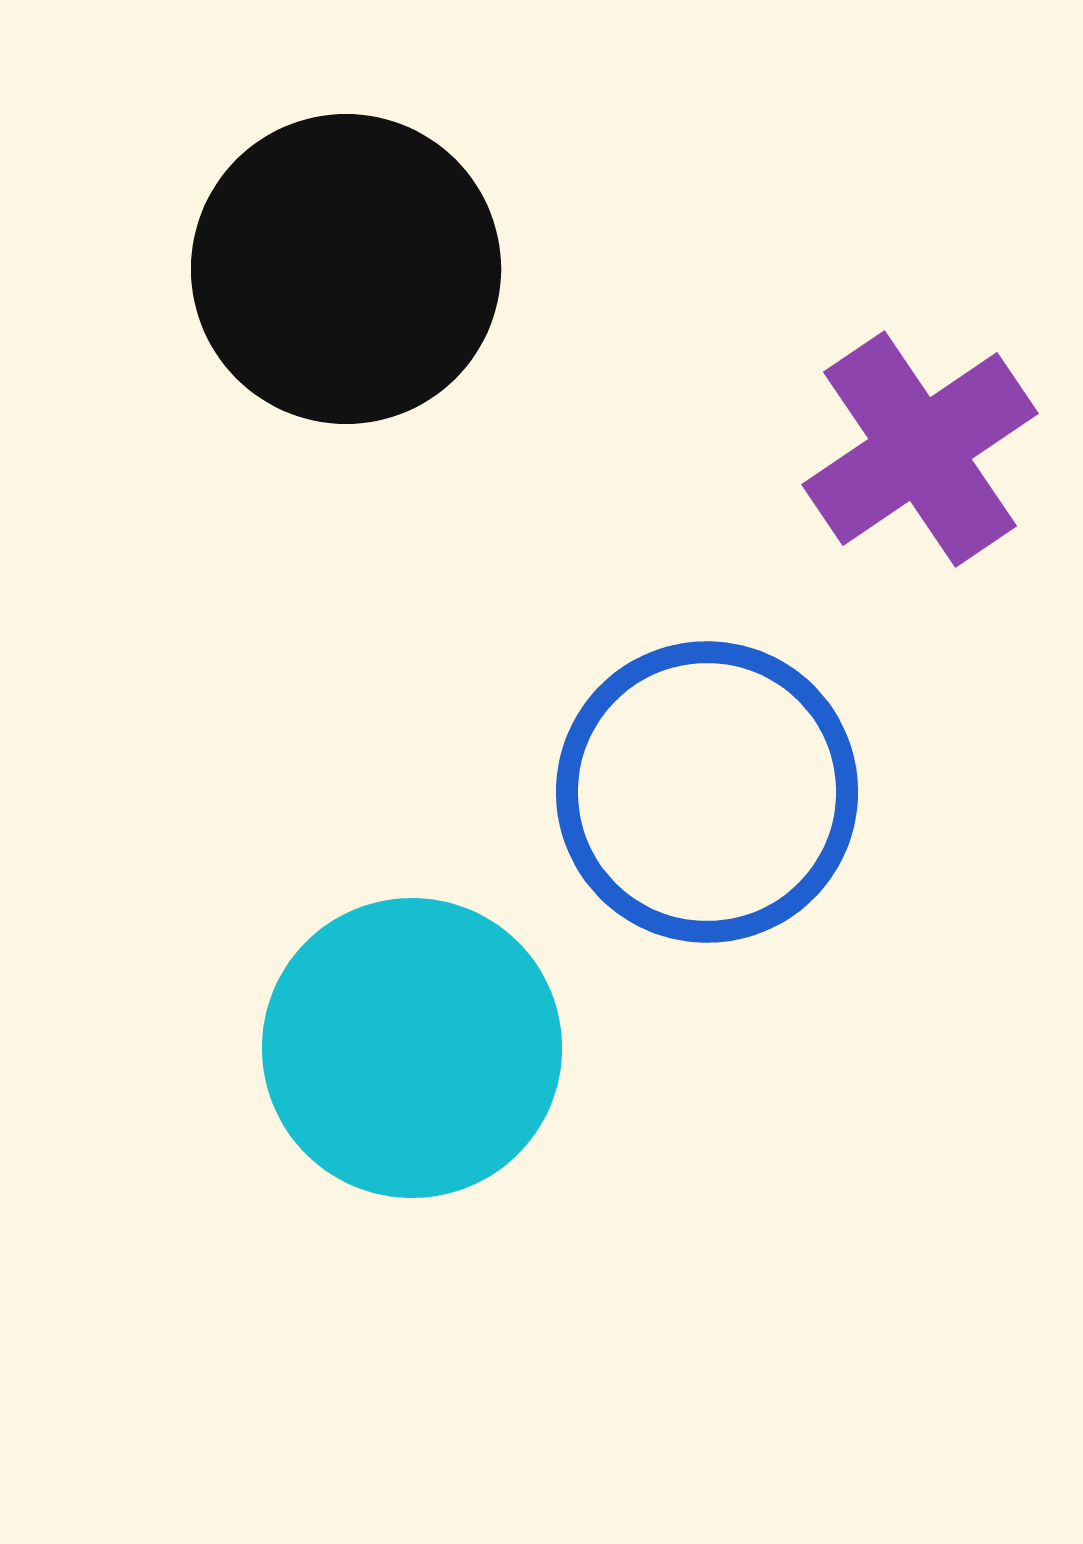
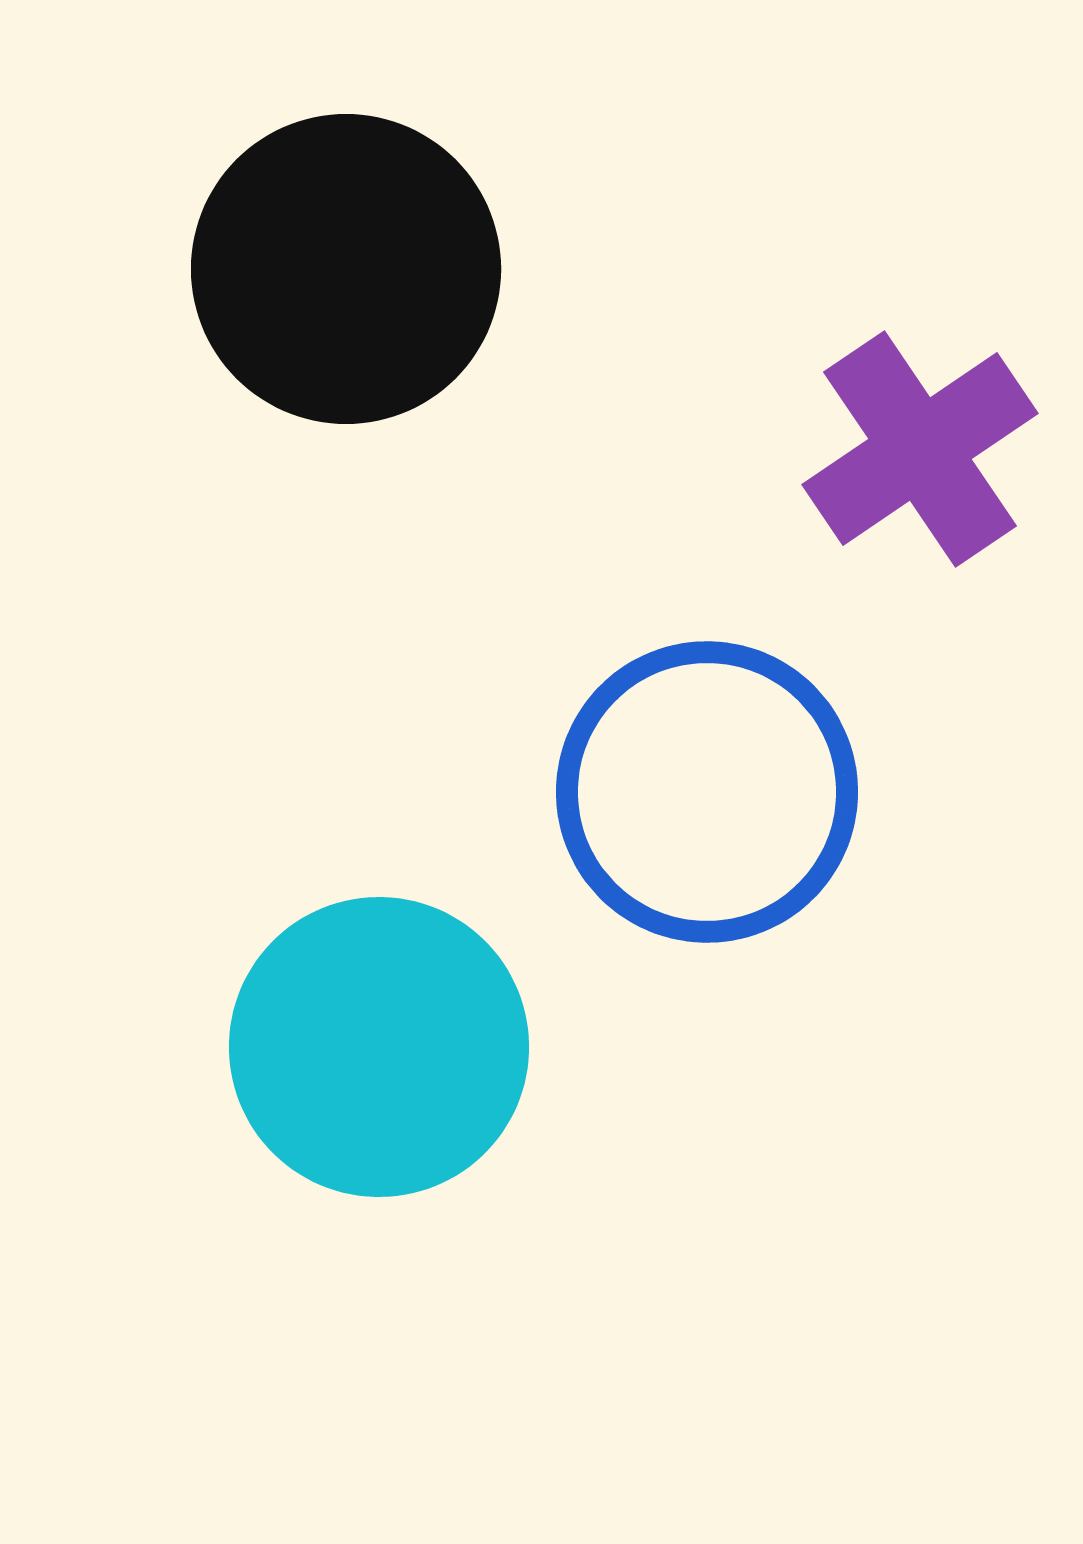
cyan circle: moved 33 px left, 1 px up
